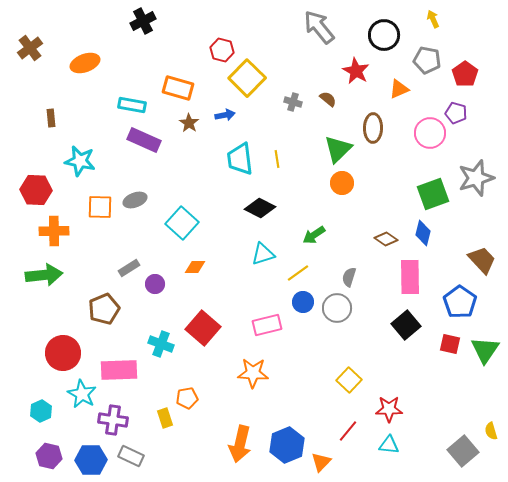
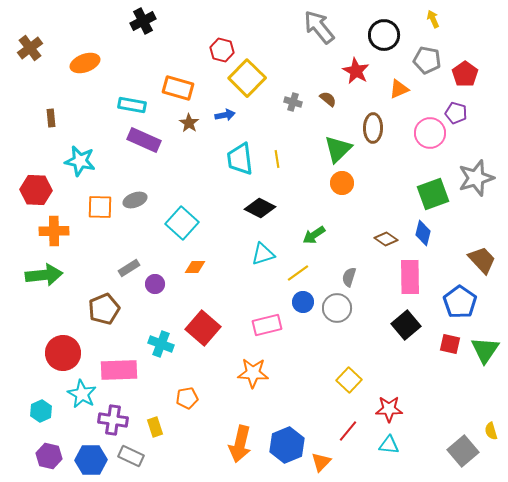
yellow rectangle at (165, 418): moved 10 px left, 9 px down
